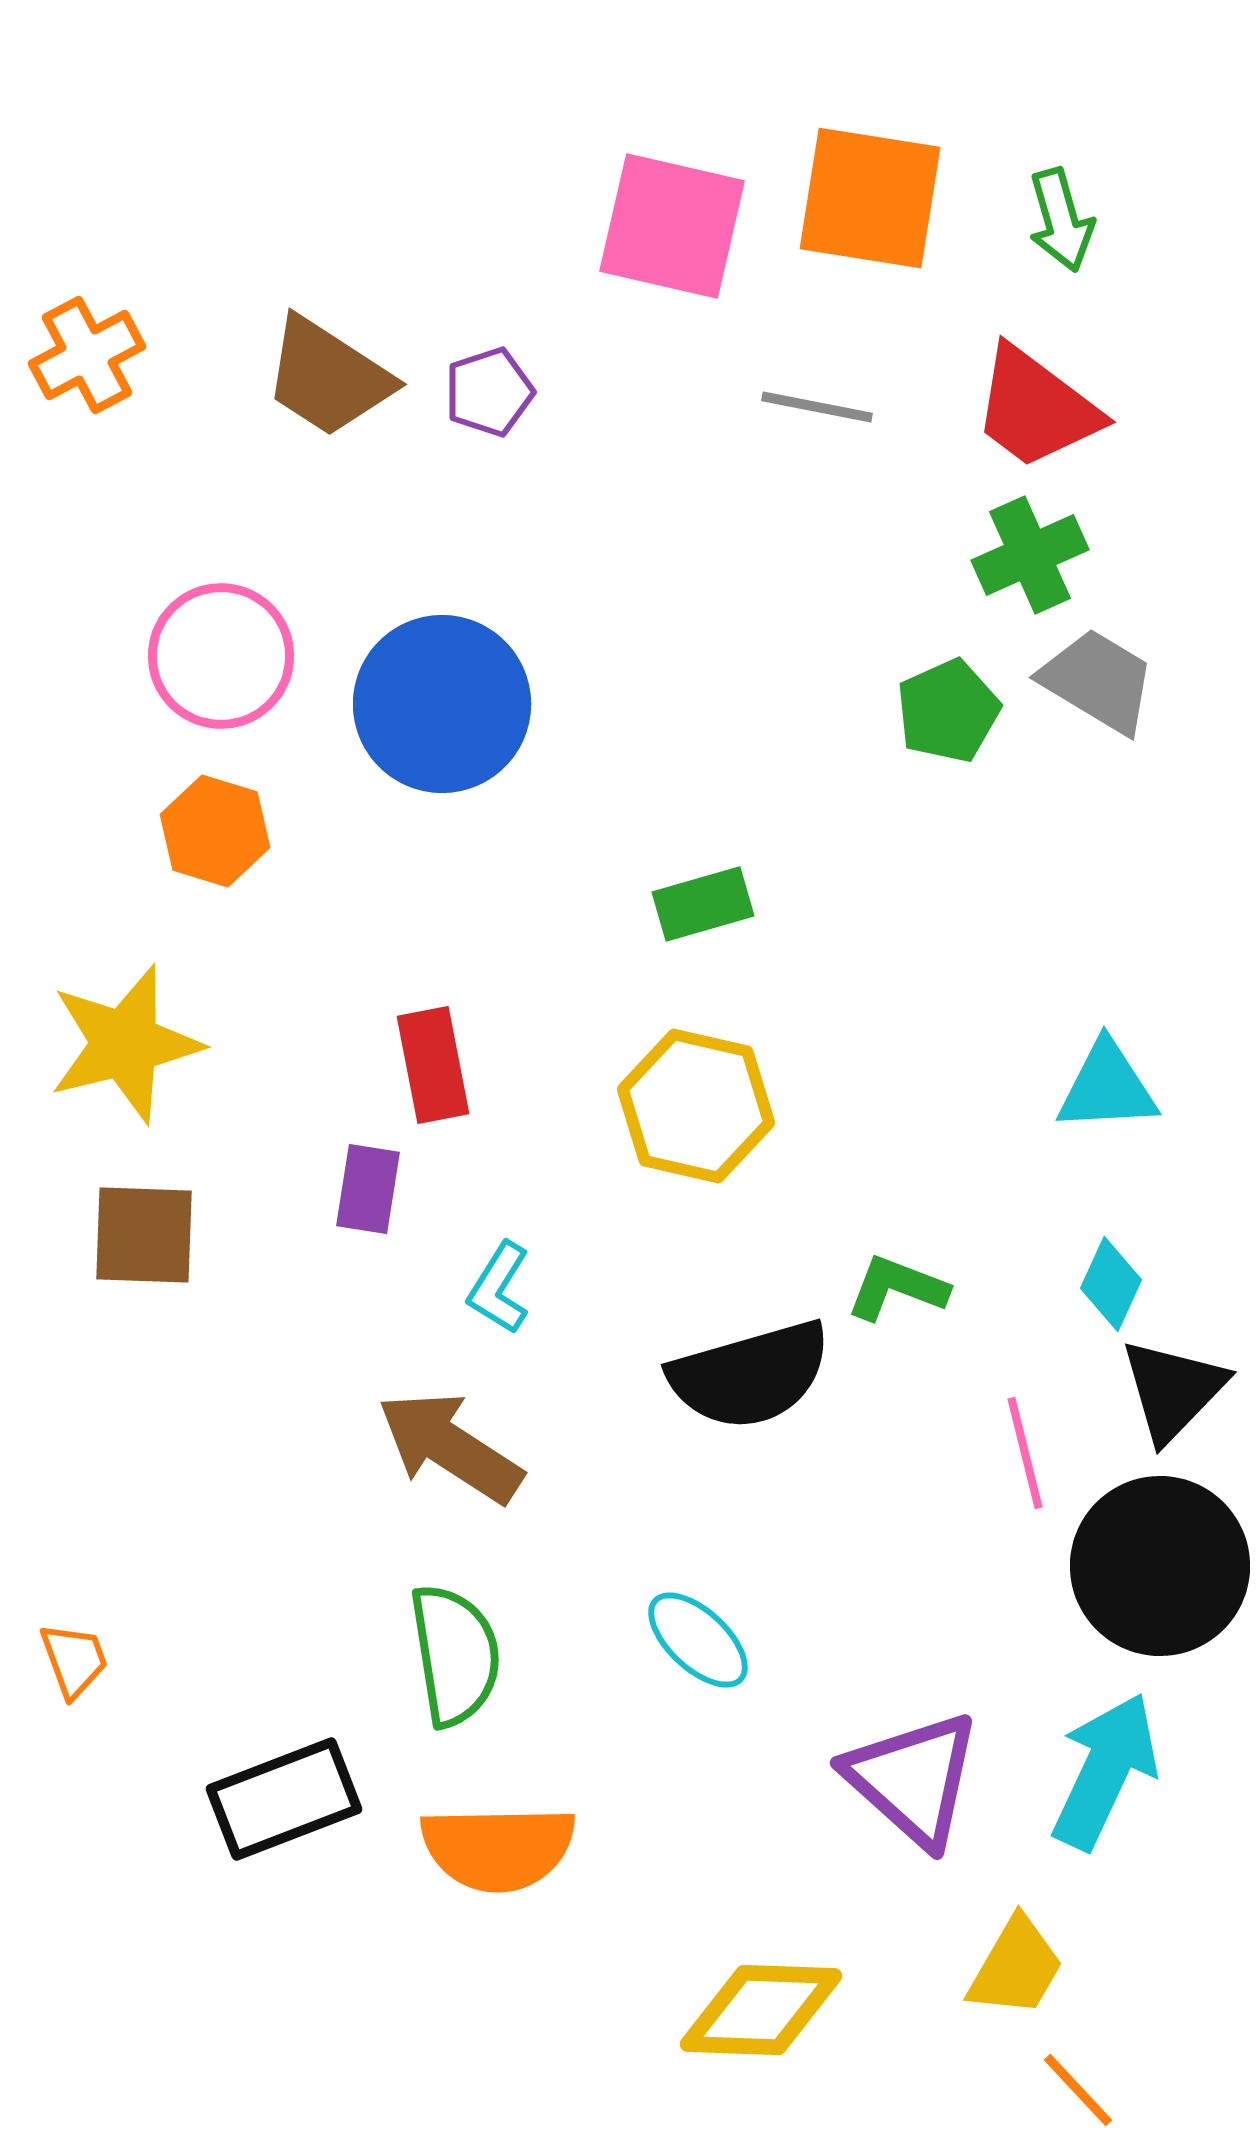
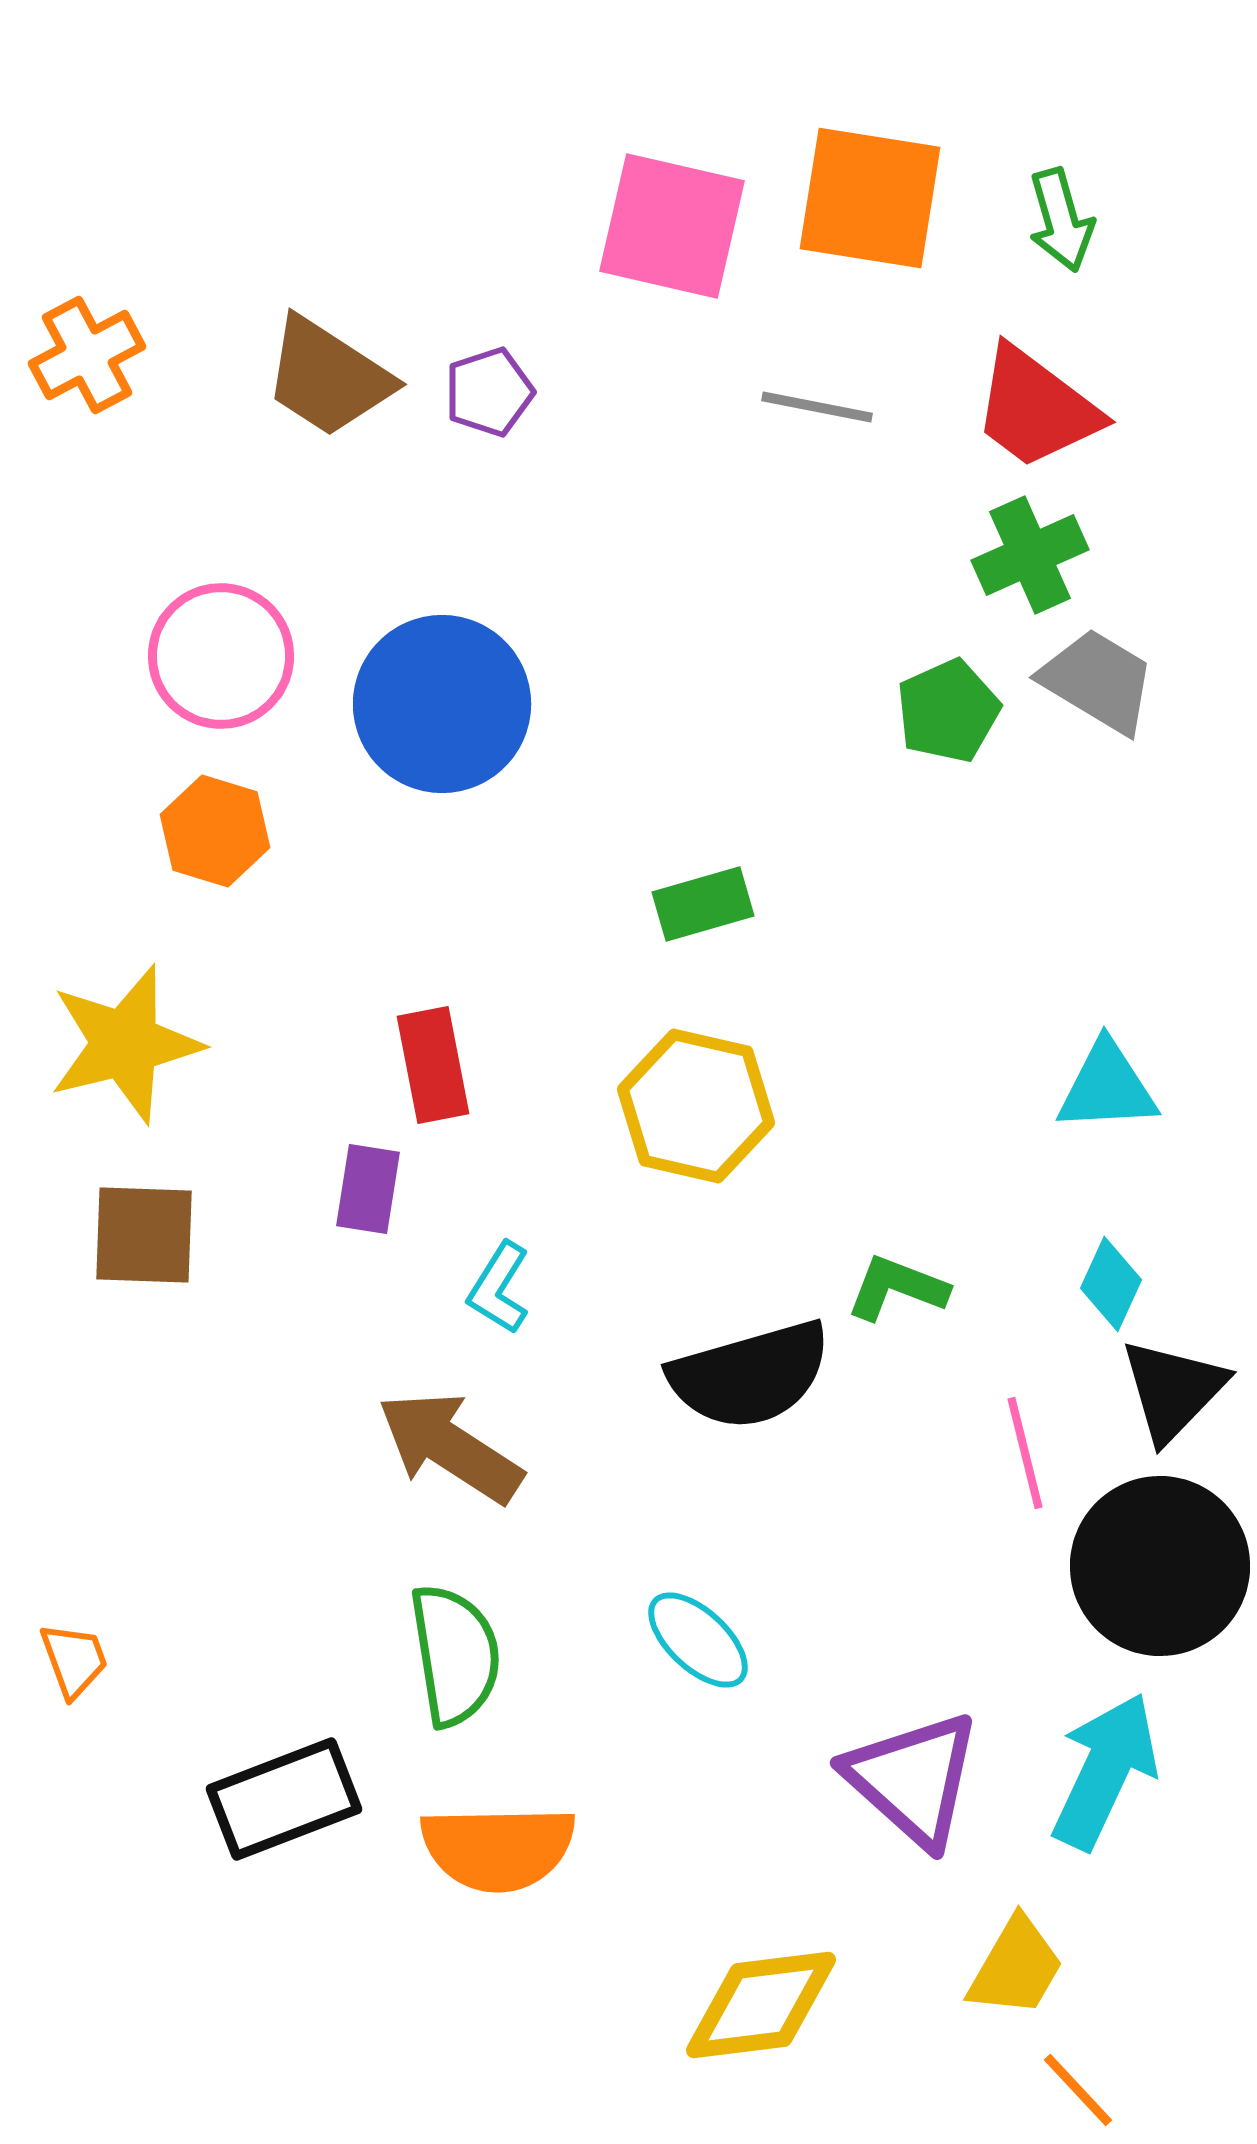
yellow diamond: moved 5 px up; rotated 9 degrees counterclockwise
